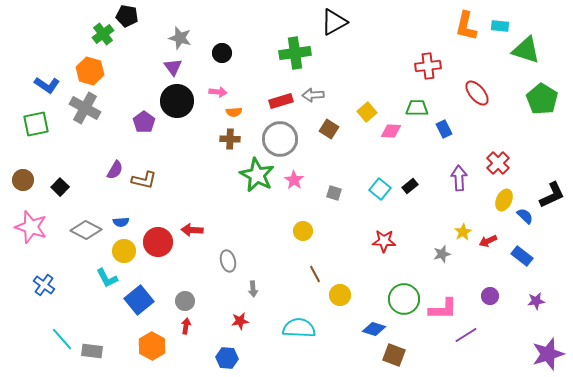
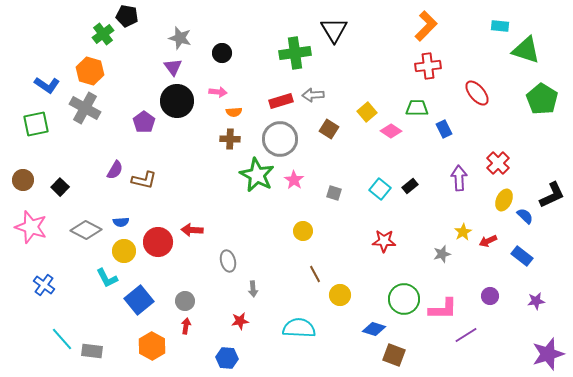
black triangle at (334, 22): moved 8 px down; rotated 32 degrees counterclockwise
orange L-shape at (466, 26): moved 40 px left; rotated 148 degrees counterclockwise
pink diamond at (391, 131): rotated 30 degrees clockwise
